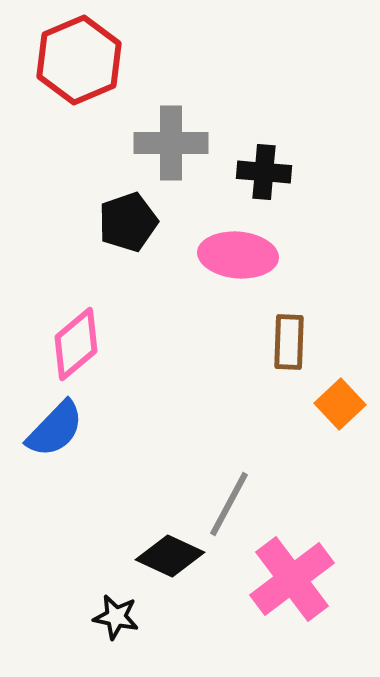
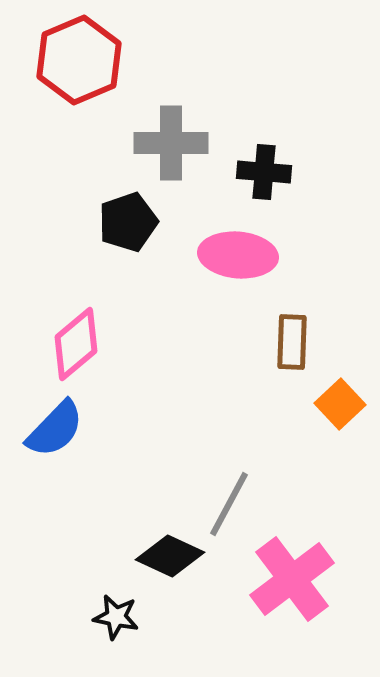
brown rectangle: moved 3 px right
